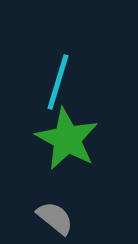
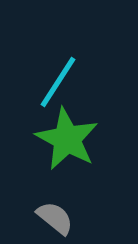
cyan line: rotated 16 degrees clockwise
